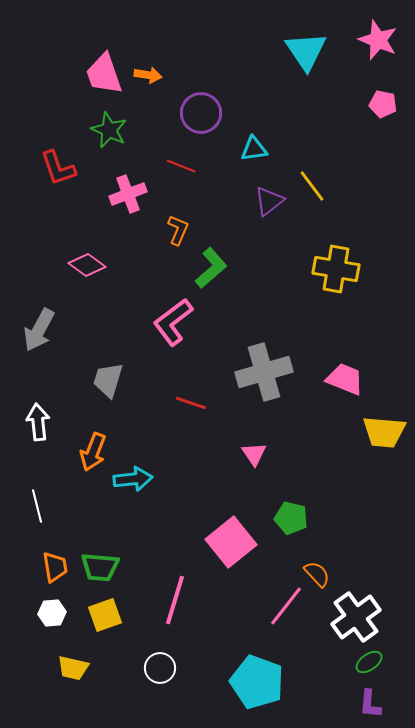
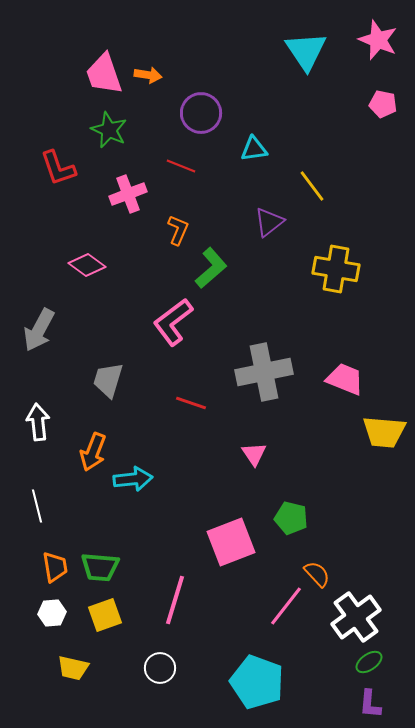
purple triangle at (269, 201): moved 21 px down
gray cross at (264, 372): rotated 4 degrees clockwise
pink square at (231, 542): rotated 18 degrees clockwise
